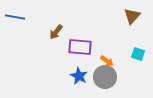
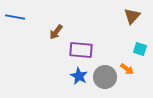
purple rectangle: moved 1 px right, 3 px down
cyan square: moved 2 px right, 5 px up
orange arrow: moved 20 px right, 8 px down
